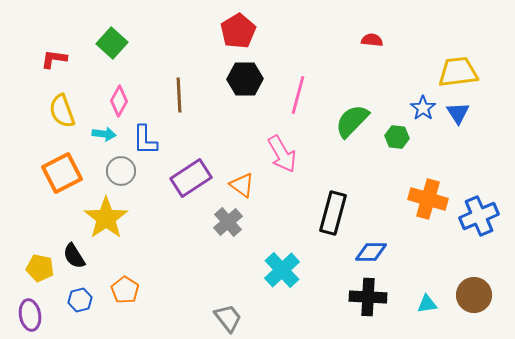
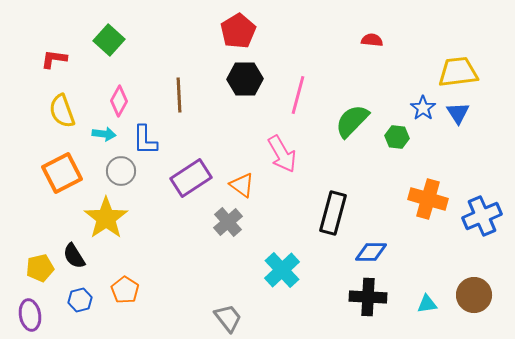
green square: moved 3 px left, 3 px up
blue cross: moved 3 px right
yellow pentagon: rotated 24 degrees counterclockwise
